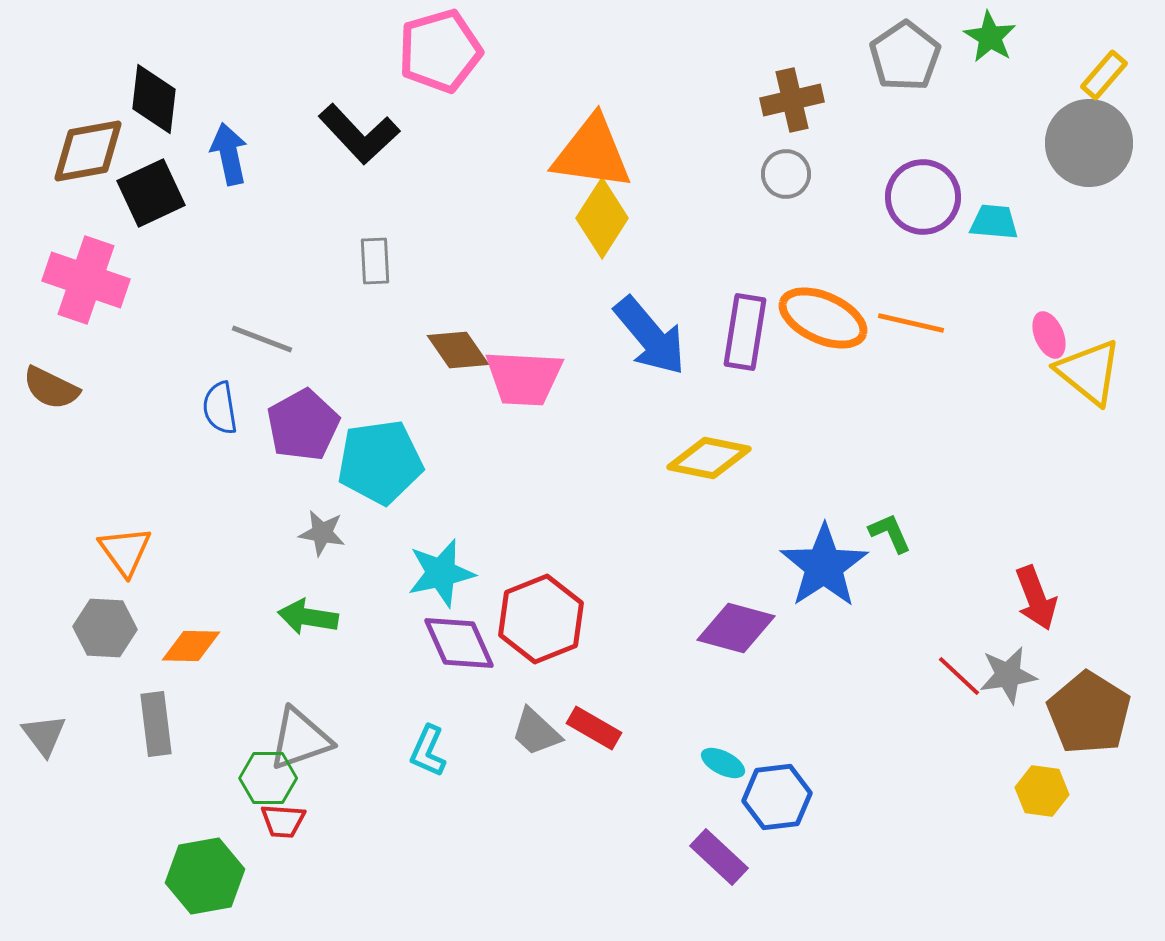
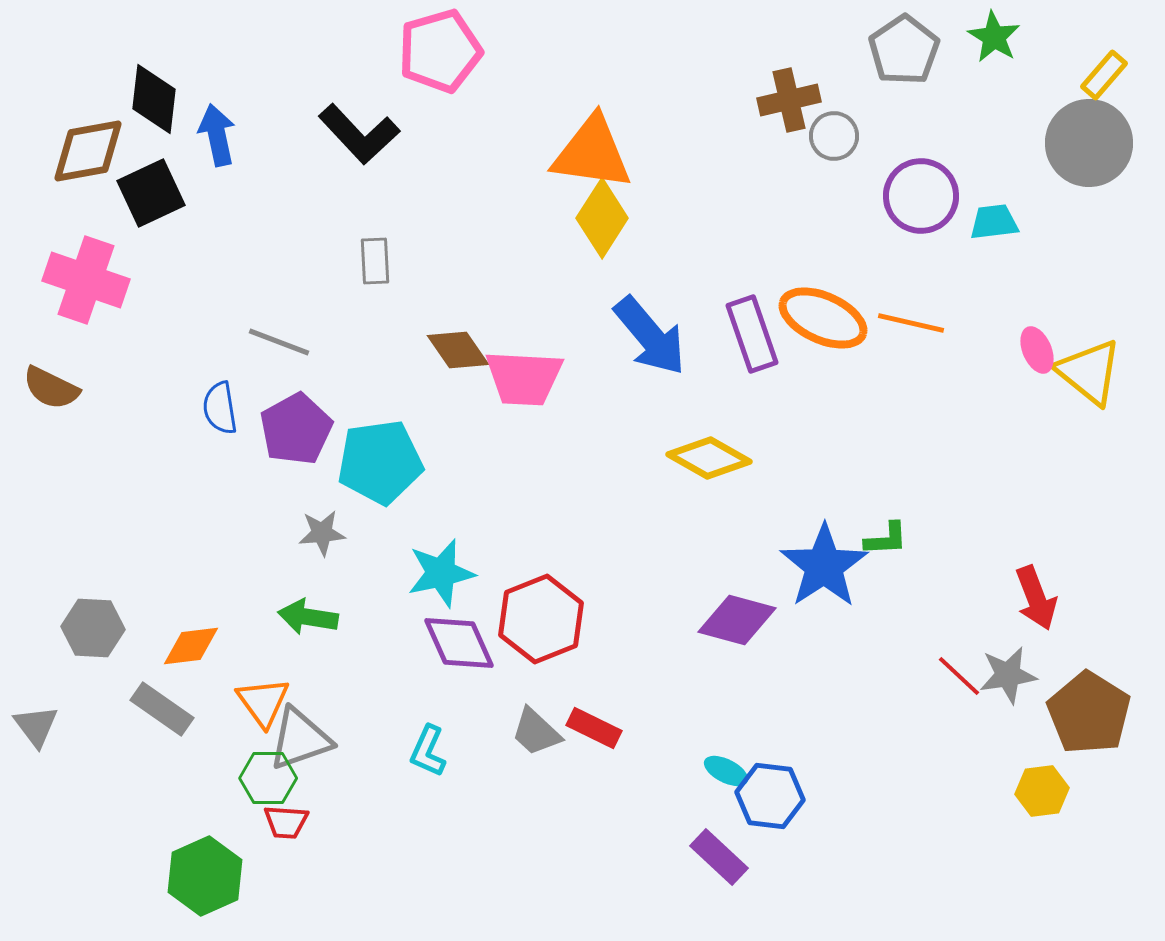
green star at (990, 37): moved 4 px right
gray pentagon at (905, 56): moved 1 px left, 6 px up
brown cross at (792, 100): moved 3 px left
blue arrow at (229, 154): moved 12 px left, 19 px up
gray circle at (786, 174): moved 48 px right, 38 px up
purple circle at (923, 197): moved 2 px left, 1 px up
cyan trapezoid at (994, 222): rotated 12 degrees counterclockwise
purple rectangle at (745, 332): moved 7 px right, 2 px down; rotated 28 degrees counterclockwise
pink ellipse at (1049, 335): moved 12 px left, 15 px down
gray line at (262, 339): moved 17 px right, 3 px down
purple pentagon at (303, 425): moved 7 px left, 4 px down
yellow diamond at (709, 458): rotated 18 degrees clockwise
gray star at (322, 533): rotated 15 degrees counterclockwise
green L-shape at (890, 533): moved 4 px left, 6 px down; rotated 111 degrees clockwise
orange triangle at (125, 551): moved 138 px right, 151 px down
gray hexagon at (105, 628): moved 12 px left
purple diamond at (736, 628): moved 1 px right, 8 px up
orange diamond at (191, 646): rotated 8 degrees counterclockwise
gray rectangle at (156, 724): moved 6 px right, 15 px up; rotated 48 degrees counterclockwise
red rectangle at (594, 728): rotated 4 degrees counterclockwise
gray triangle at (44, 735): moved 8 px left, 9 px up
cyan ellipse at (723, 763): moved 3 px right, 8 px down
yellow hexagon at (1042, 791): rotated 15 degrees counterclockwise
blue hexagon at (777, 797): moved 7 px left, 1 px up; rotated 14 degrees clockwise
red trapezoid at (283, 821): moved 3 px right, 1 px down
green hexagon at (205, 876): rotated 14 degrees counterclockwise
